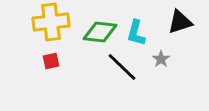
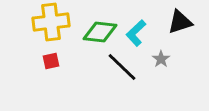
cyan L-shape: rotated 32 degrees clockwise
